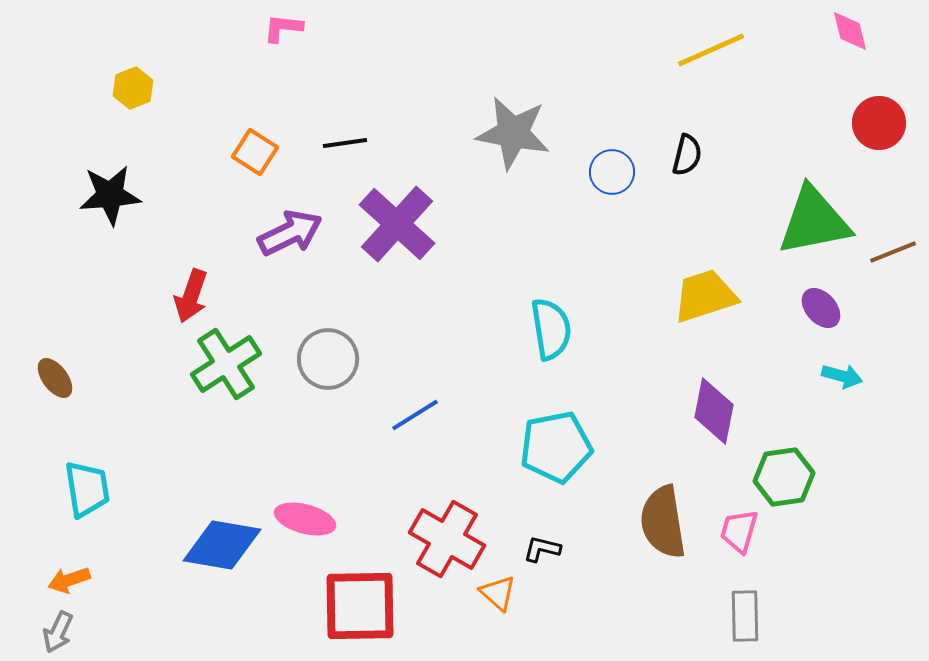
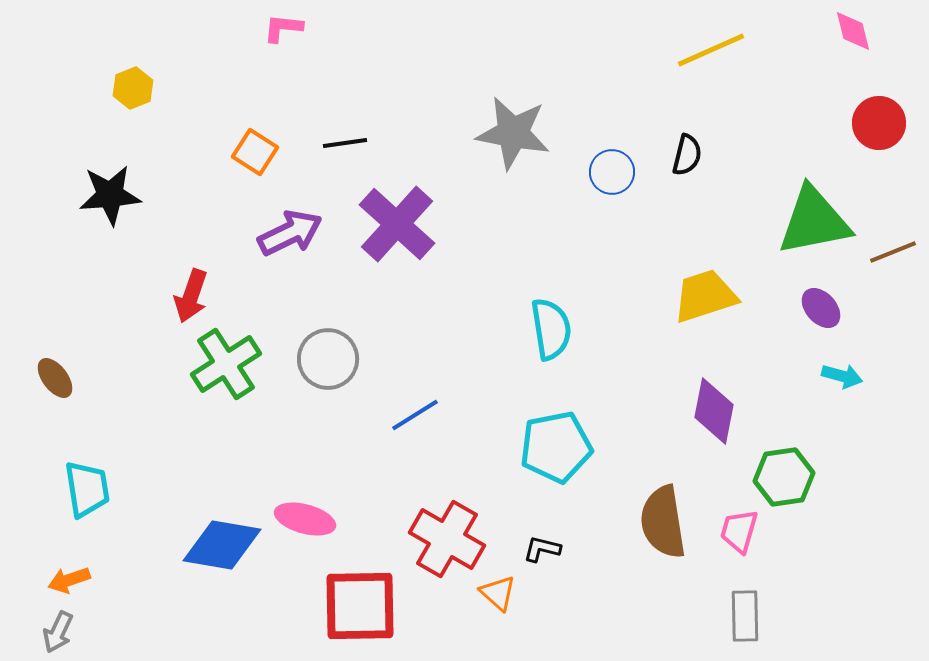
pink diamond: moved 3 px right
